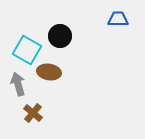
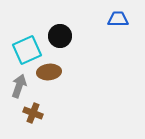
cyan square: rotated 36 degrees clockwise
brown ellipse: rotated 15 degrees counterclockwise
gray arrow: moved 1 px right, 2 px down; rotated 35 degrees clockwise
brown cross: rotated 18 degrees counterclockwise
